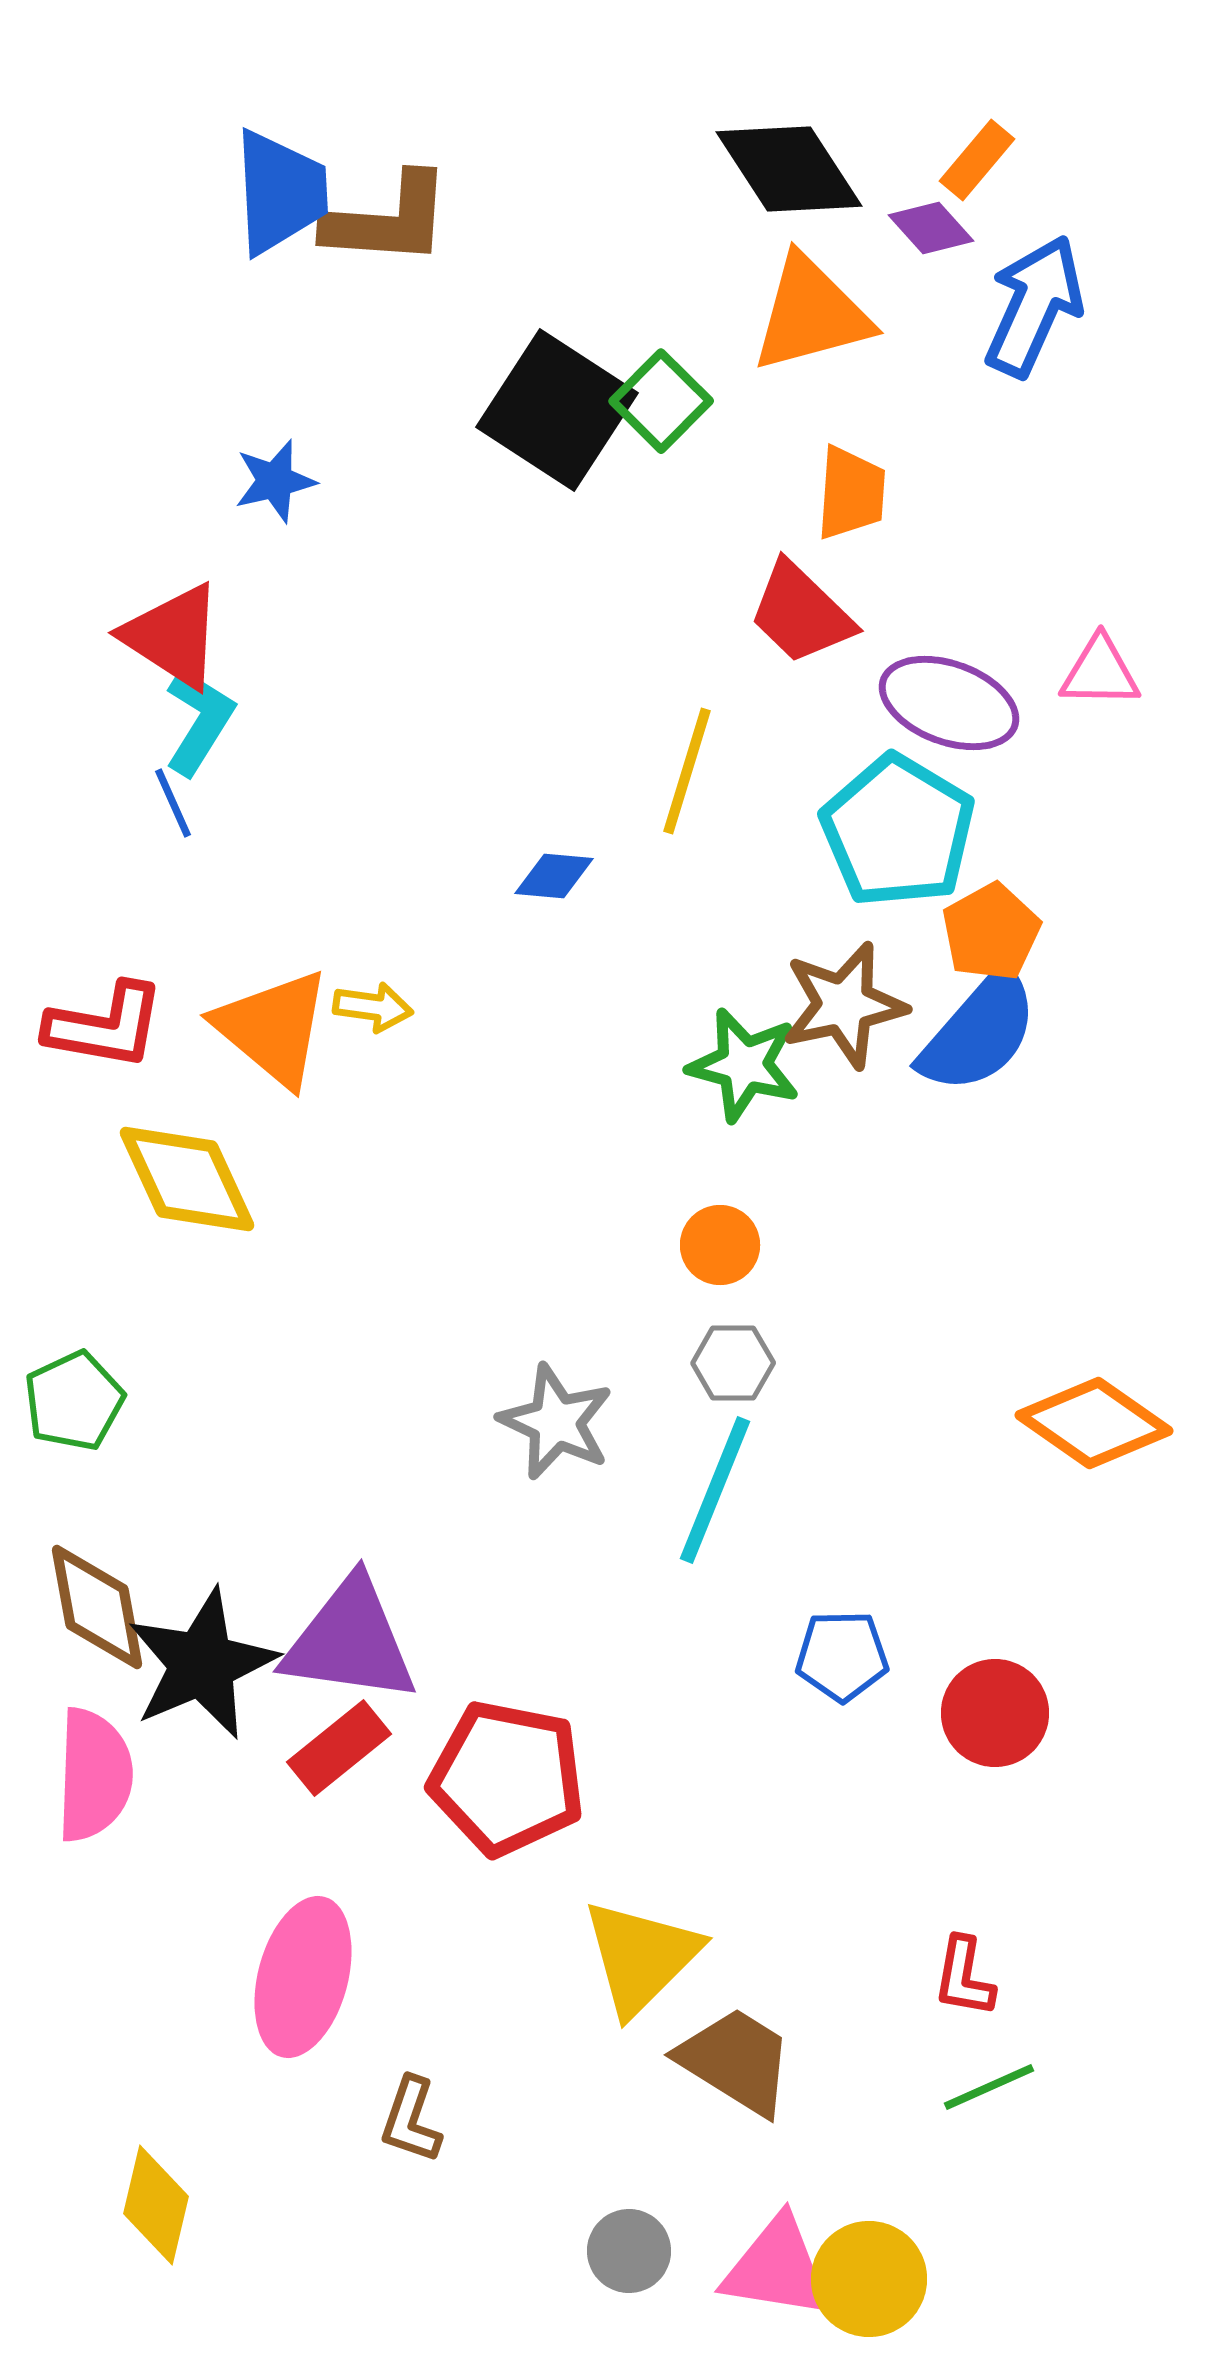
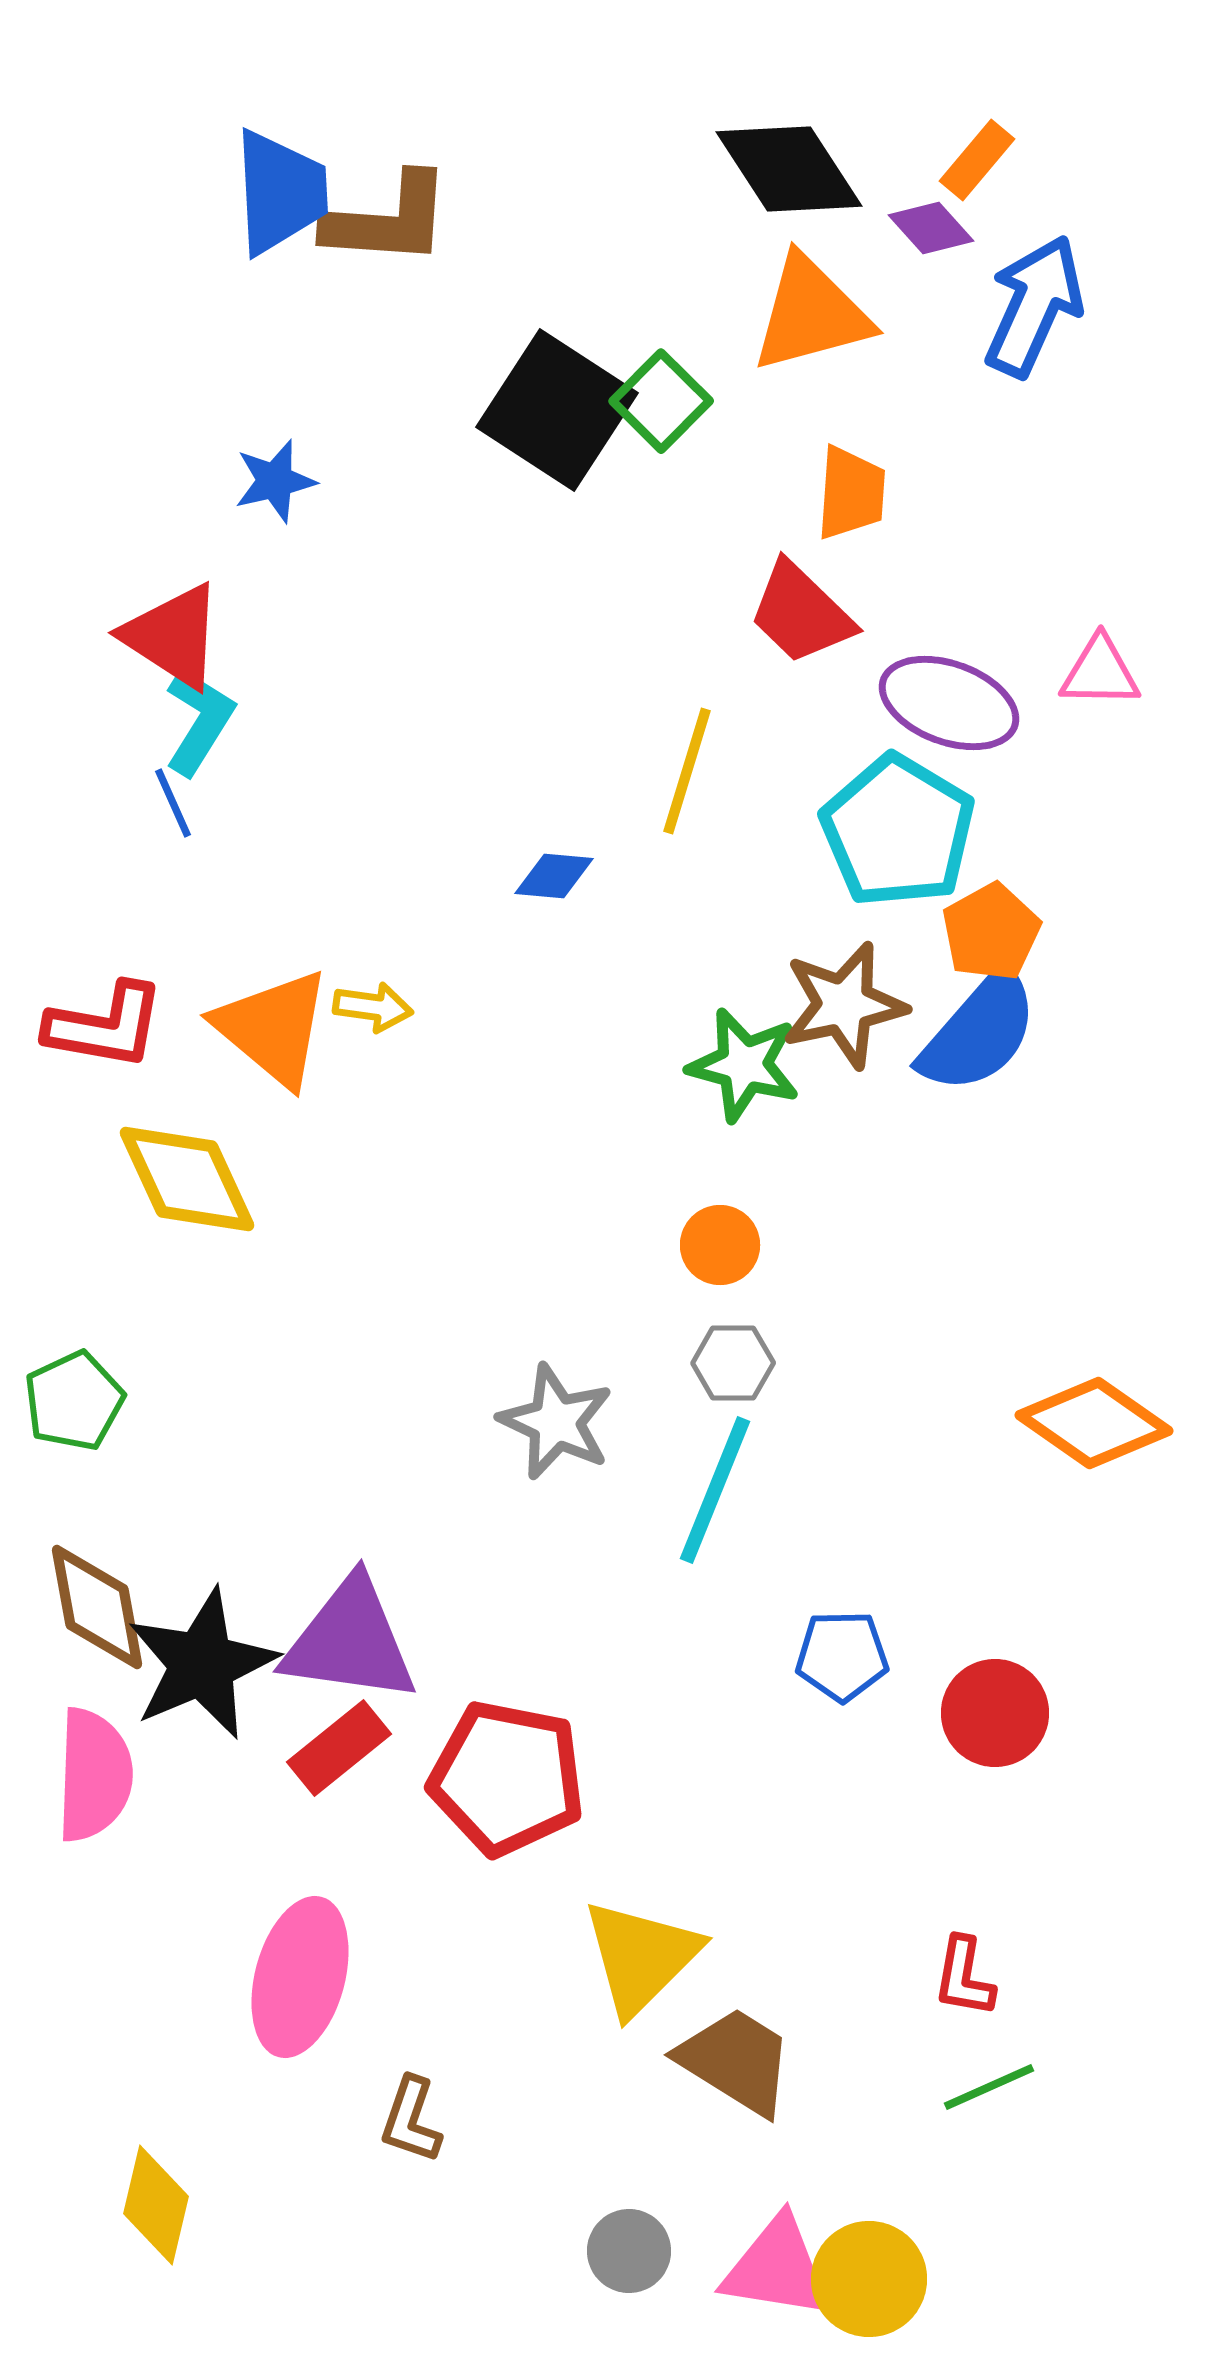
pink ellipse at (303, 1977): moved 3 px left
